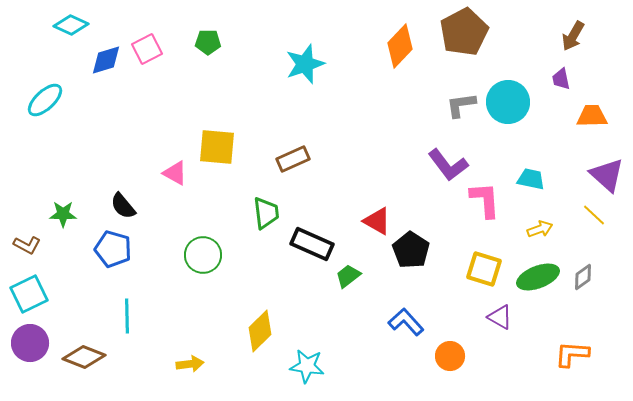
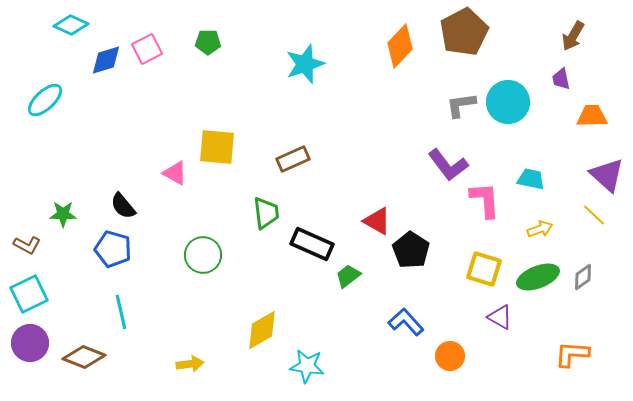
cyan line at (127, 316): moved 6 px left, 4 px up; rotated 12 degrees counterclockwise
yellow diamond at (260, 331): moved 2 px right, 1 px up; rotated 15 degrees clockwise
